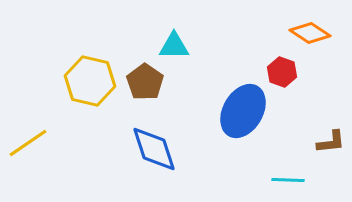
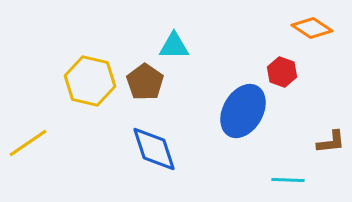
orange diamond: moved 2 px right, 5 px up
